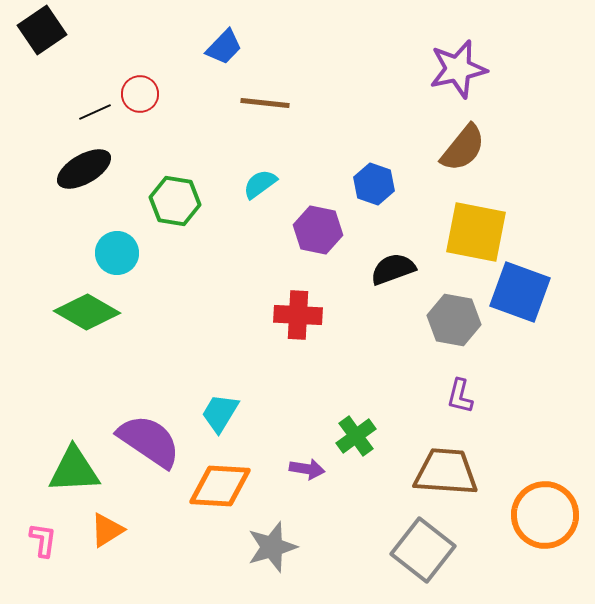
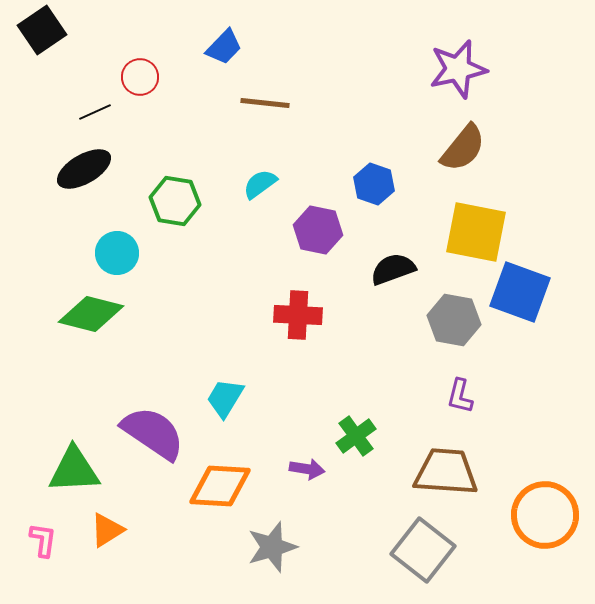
red circle: moved 17 px up
green diamond: moved 4 px right, 2 px down; rotated 16 degrees counterclockwise
cyan trapezoid: moved 5 px right, 15 px up
purple semicircle: moved 4 px right, 8 px up
